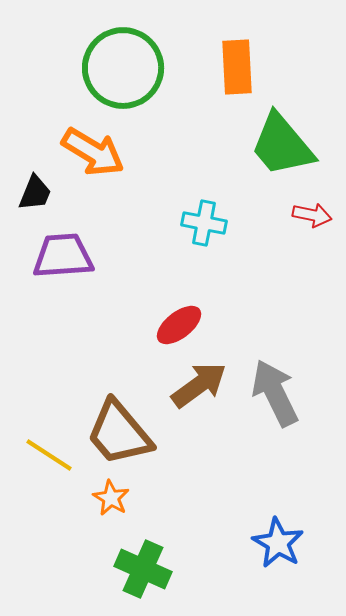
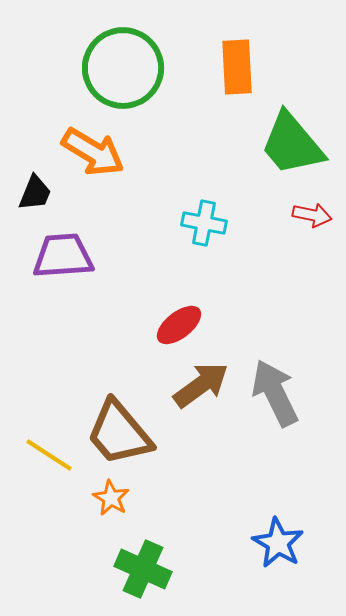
green trapezoid: moved 10 px right, 1 px up
brown arrow: moved 2 px right
